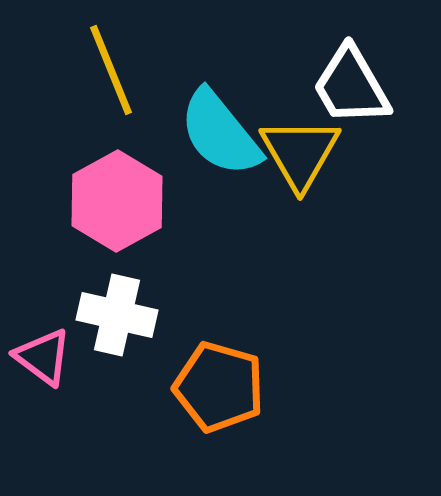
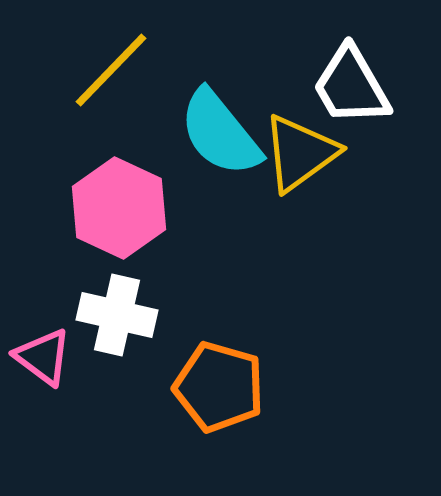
yellow line: rotated 66 degrees clockwise
yellow triangle: rotated 24 degrees clockwise
pink hexagon: moved 2 px right, 7 px down; rotated 6 degrees counterclockwise
